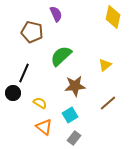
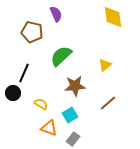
yellow diamond: rotated 20 degrees counterclockwise
yellow semicircle: moved 1 px right, 1 px down
orange triangle: moved 5 px right, 1 px down; rotated 18 degrees counterclockwise
gray rectangle: moved 1 px left, 1 px down
